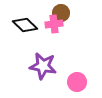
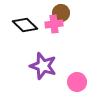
purple star: rotated 8 degrees clockwise
